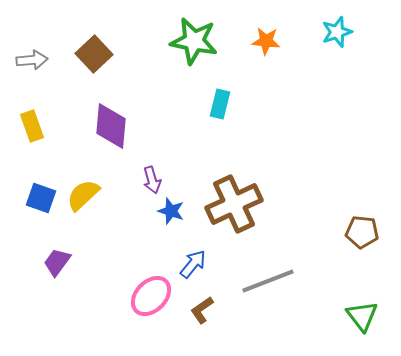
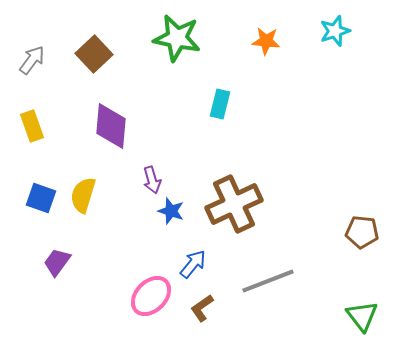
cyan star: moved 2 px left, 1 px up
green star: moved 17 px left, 3 px up
gray arrow: rotated 48 degrees counterclockwise
yellow semicircle: rotated 30 degrees counterclockwise
brown L-shape: moved 2 px up
